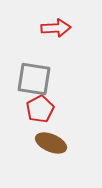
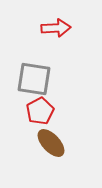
red pentagon: moved 2 px down
brown ellipse: rotated 24 degrees clockwise
